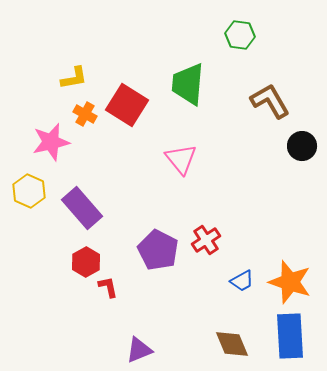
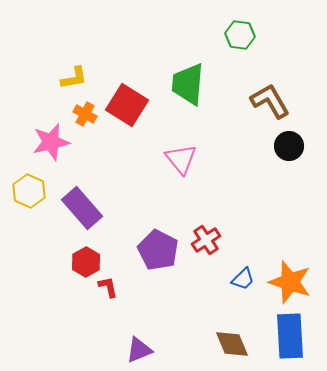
black circle: moved 13 px left
blue trapezoid: moved 1 px right, 2 px up; rotated 15 degrees counterclockwise
